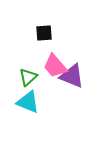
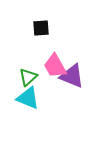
black square: moved 3 px left, 5 px up
pink trapezoid: rotated 12 degrees clockwise
cyan triangle: moved 4 px up
